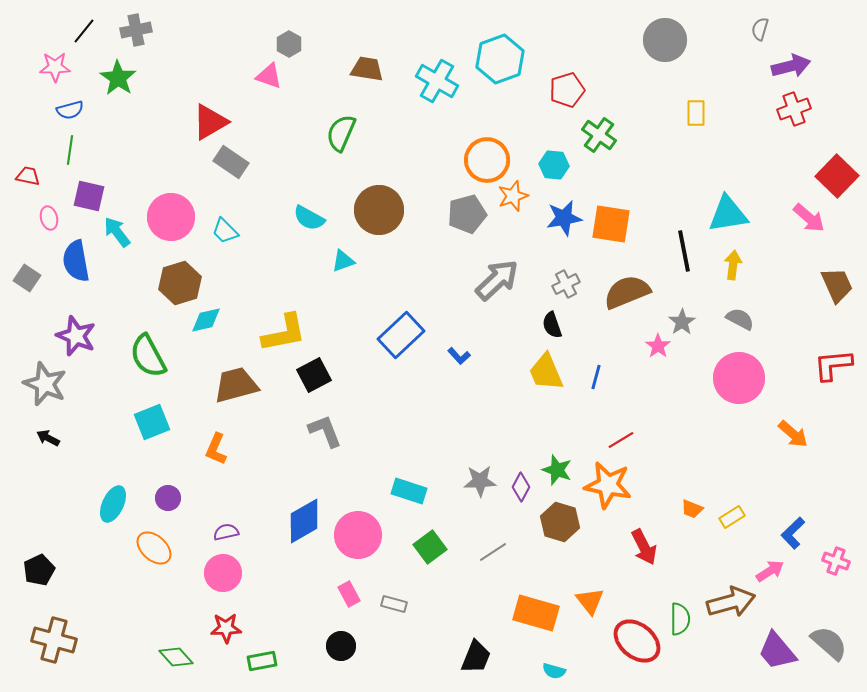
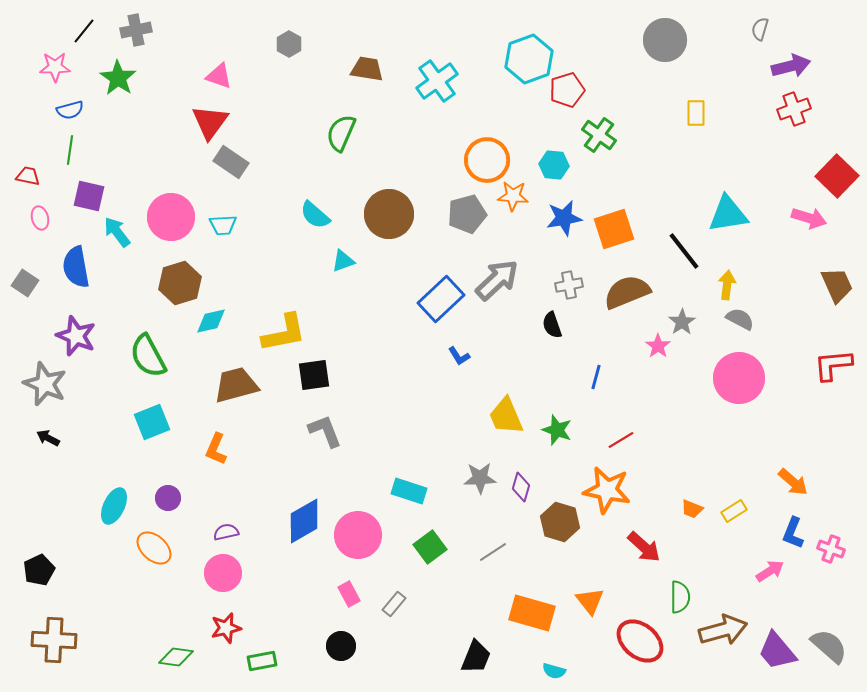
cyan hexagon at (500, 59): moved 29 px right
pink triangle at (269, 76): moved 50 px left
cyan cross at (437, 81): rotated 24 degrees clockwise
red triangle at (210, 122): rotated 24 degrees counterclockwise
orange star at (513, 196): rotated 24 degrees clockwise
brown circle at (379, 210): moved 10 px right, 4 px down
pink ellipse at (49, 218): moved 9 px left
cyan semicircle at (309, 218): moved 6 px right, 3 px up; rotated 12 degrees clockwise
pink arrow at (809, 218): rotated 24 degrees counterclockwise
orange square at (611, 224): moved 3 px right, 5 px down; rotated 27 degrees counterclockwise
cyan trapezoid at (225, 231): moved 2 px left, 6 px up; rotated 48 degrees counterclockwise
black line at (684, 251): rotated 27 degrees counterclockwise
blue semicircle at (76, 261): moved 6 px down
yellow arrow at (733, 265): moved 6 px left, 20 px down
gray square at (27, 278): moved 2 px left, 5 px down
gray cross at (566, 284): moved 3 px right, 1 px down; rotated 16 degrees clockwise
cyan diamond at (206, 320): moved 5 px right, 1 px down
blue rectangle at (401, 335): moved 40 px right, 36 px up
blue L-shape at (459, 356): rotated 10 degrees clockwise
yellow trapezoid at (546, 372): moved 40 px left, 44 px down
black square at (314, 375): rotated 20 degrees clockwise
orange arrow at (793, 434): moved 48 px down
green star at (557, 470): moved 40 px up
gray star at (480, 481): moved 3 px up
orange star at (608, 485): moved 1 px left, 5 px down
purple diamond at (521, 487): rotated 12 degrees counterclockwise
cyan ellipse at (113, 504): moved 1 px right, 2 px down
yellow rectangle at (732, 517): moved 2 px right, 6 px up
blue L-shape at (793, 533): rotated 24 degrees counterclockwise
red arrow at (644, 547): rotated 21 degrees counterclockwise
pink cross at (836, 561): moved 5 px left, 12 px up
brown arrow at (731, 602): moved 8 px left, 28 px down
gray rectangle at (394, 604): rotated 65 degrees counterclockwise
orange rectangle at (536, 613): moved 4 px left
green semicircle at (680, 619): moved 22 px up
red star at (226, 628): rotated 12 degrees counterclockwise
brown cross at (54, 640): rotated 12 degrees counterclockwise
red ellipse at (637, 641): moved 3 px right
gray semicircle at (829, 643): moved 3 px down
green diamond at (176, 657): rotated 40 degrees counterclockwise
